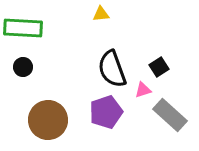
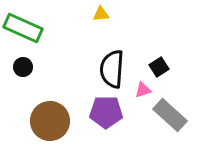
green rectangle: rotated 21 degrees clockwise
black semicircle: rotated 24 degrees clockwise
purple pentagon: rotated 20 degrees clockwise
brown circle: moved 2 px right, 1 px down
